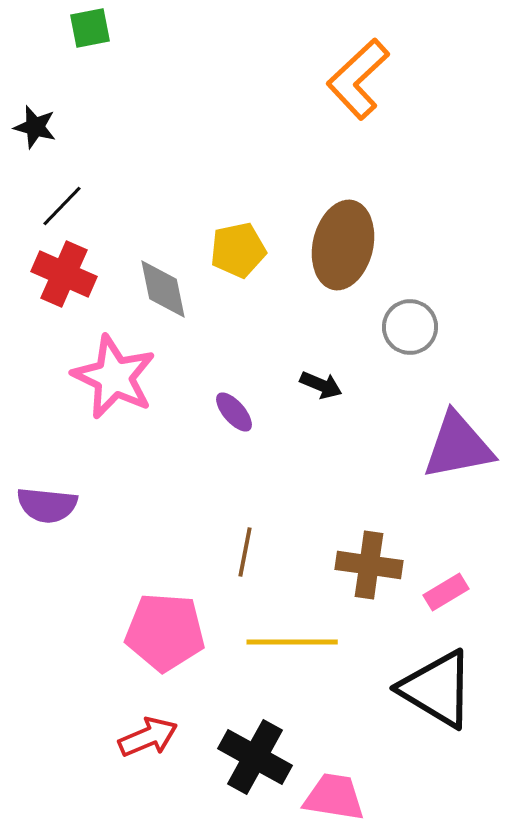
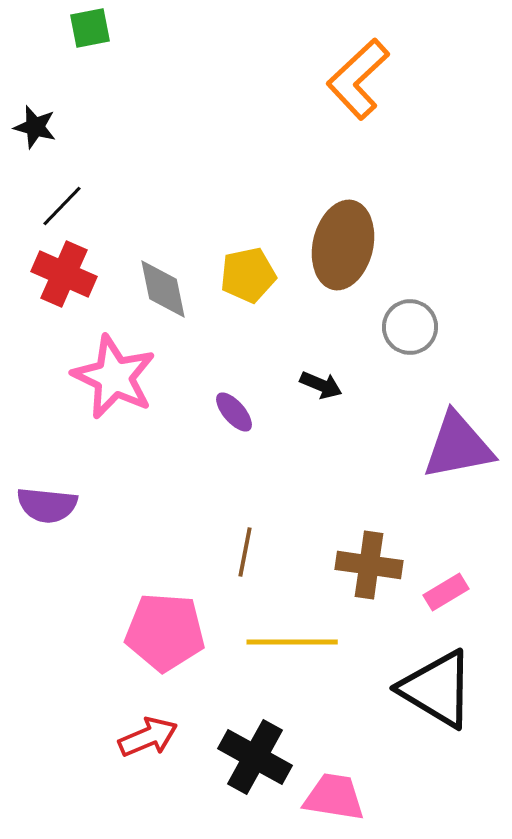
yellow pentagon: moved 10 px right, 25 px down
